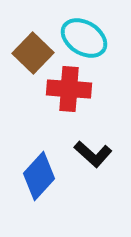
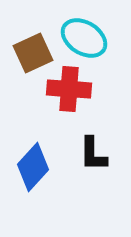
brown square: rotated 21 degrees clockwise
black L-shape: rotated 48 degrees clockwise
blue diamond: moved 6 px left, 9 px up
